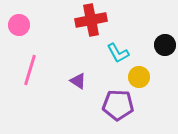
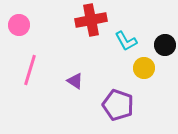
cyan L-shape: moved 8 px right, 12 px up
yellow circle: moved 5 px right, 9 px up
purple triangle: moved 3 px left
purple pentagon: rotated 16 degrees clockwise
